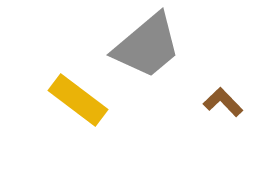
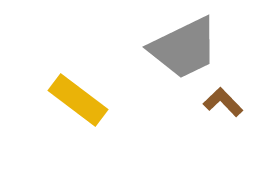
gray trapezoid: moved 37 px right, 2 px down; rotated 14 degrees clockwise
